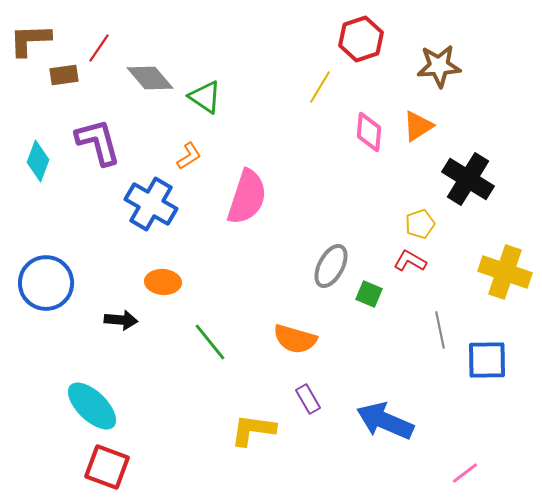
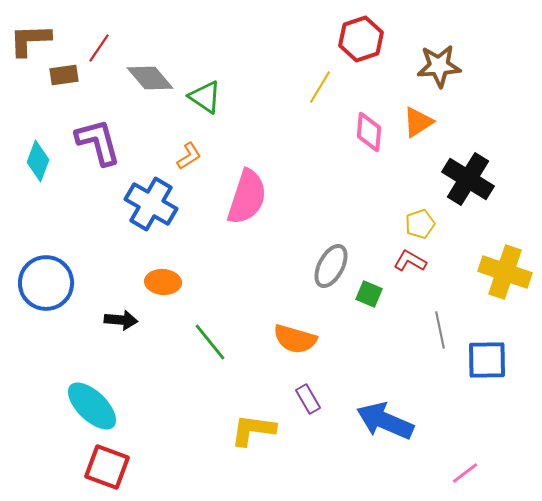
orange triangle: moved 4 px up
